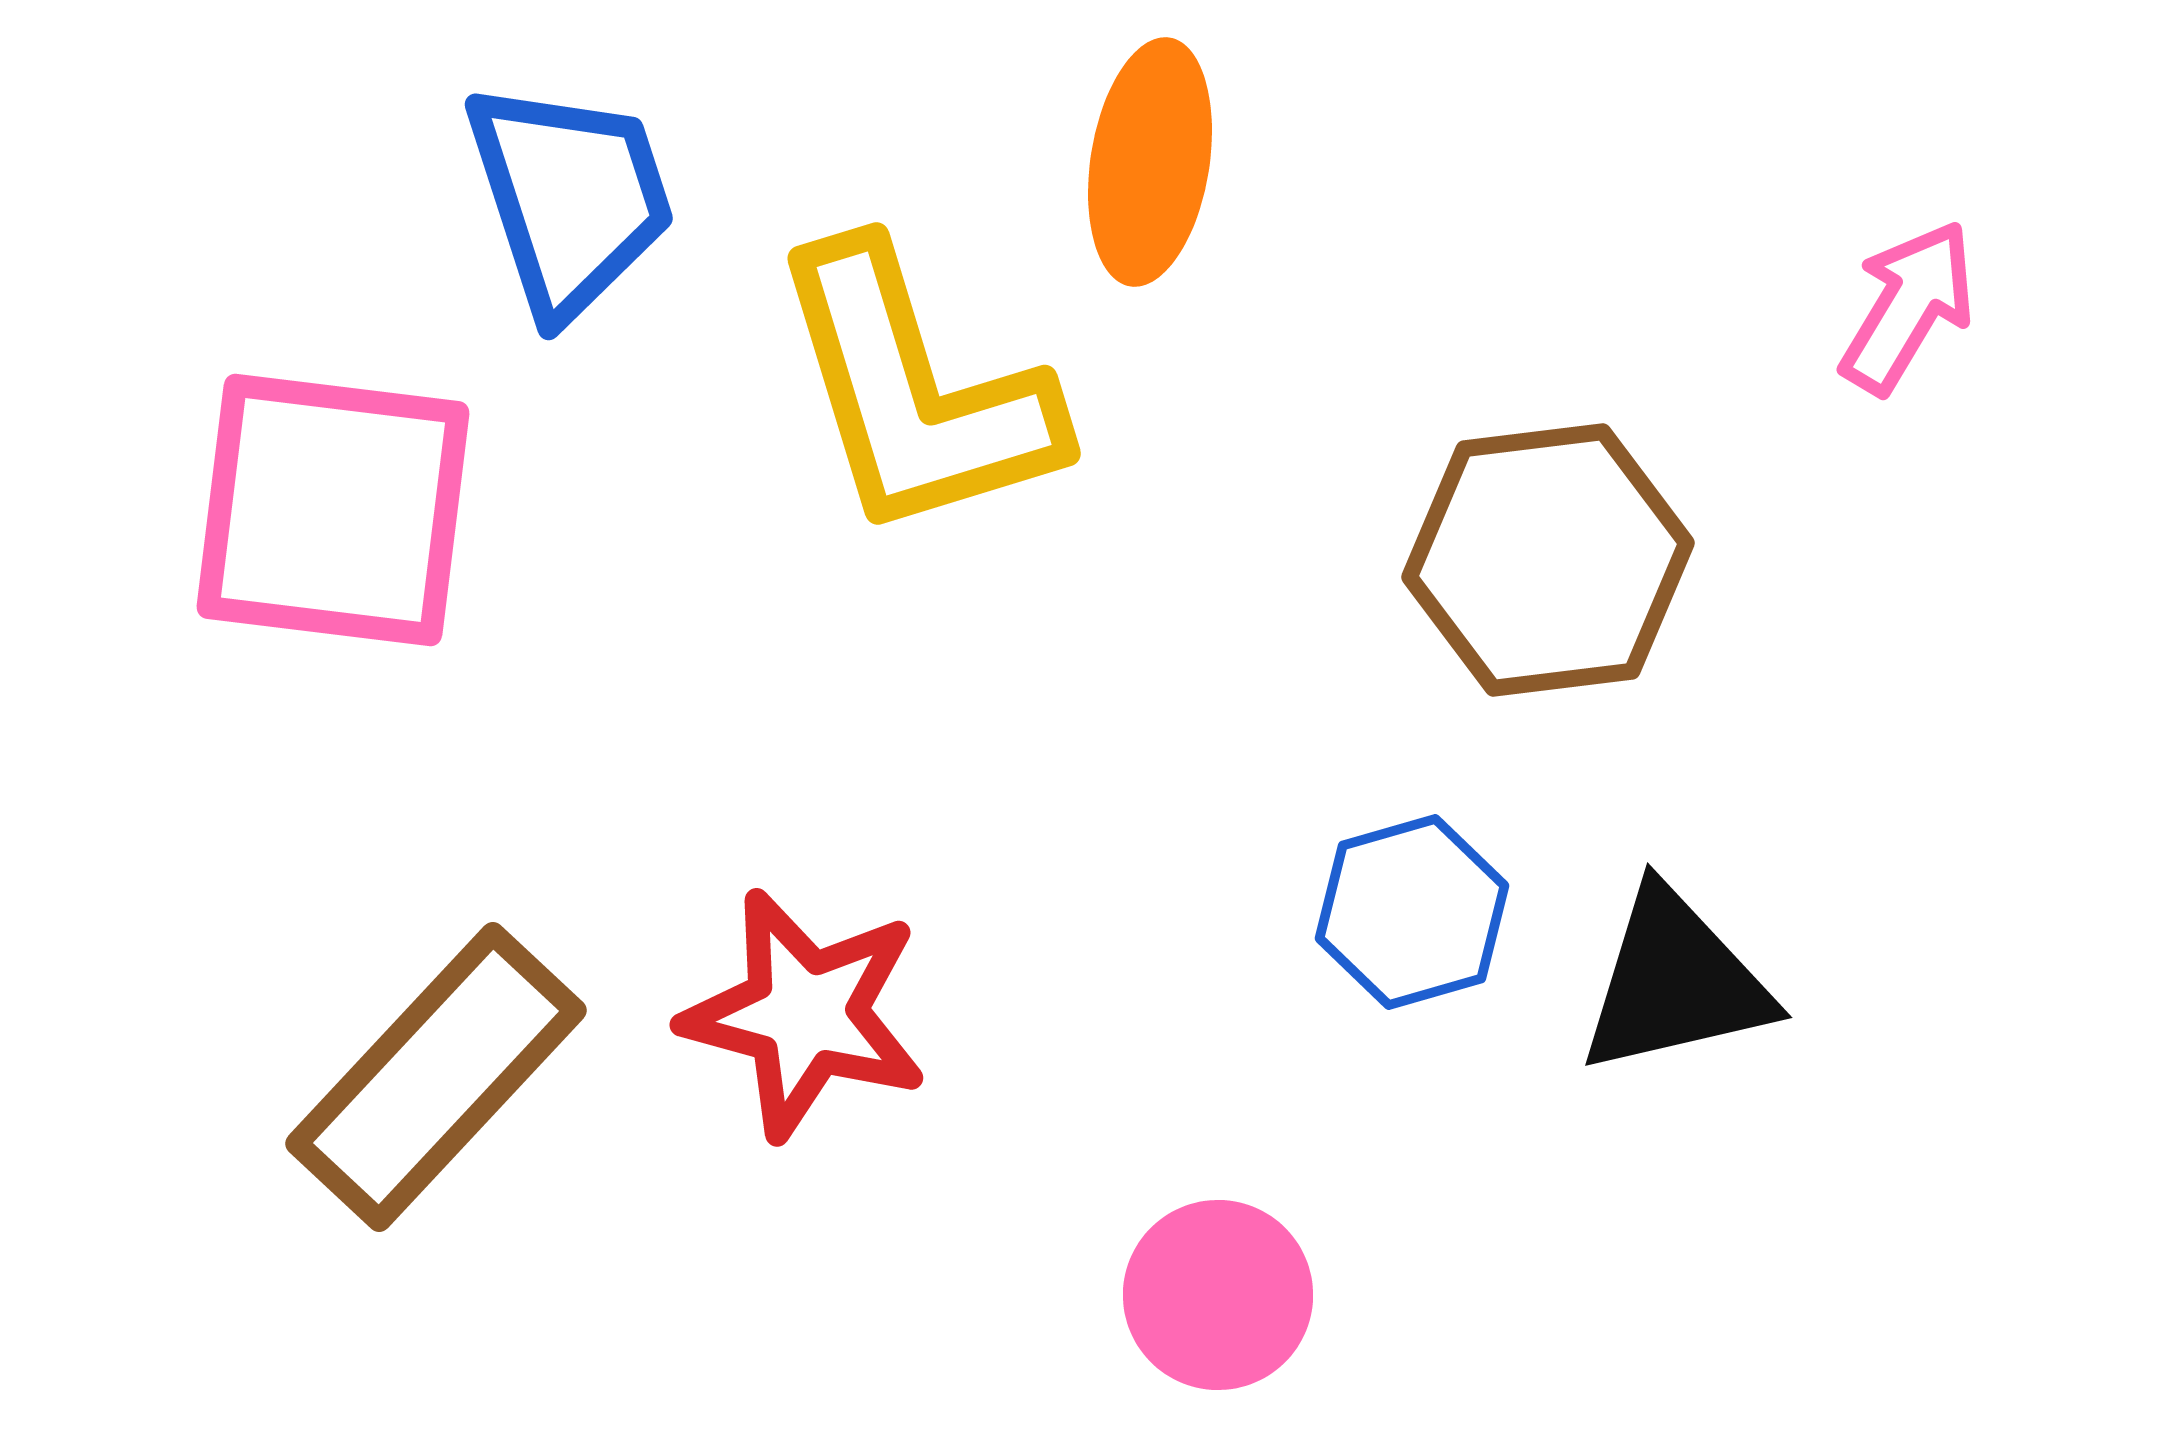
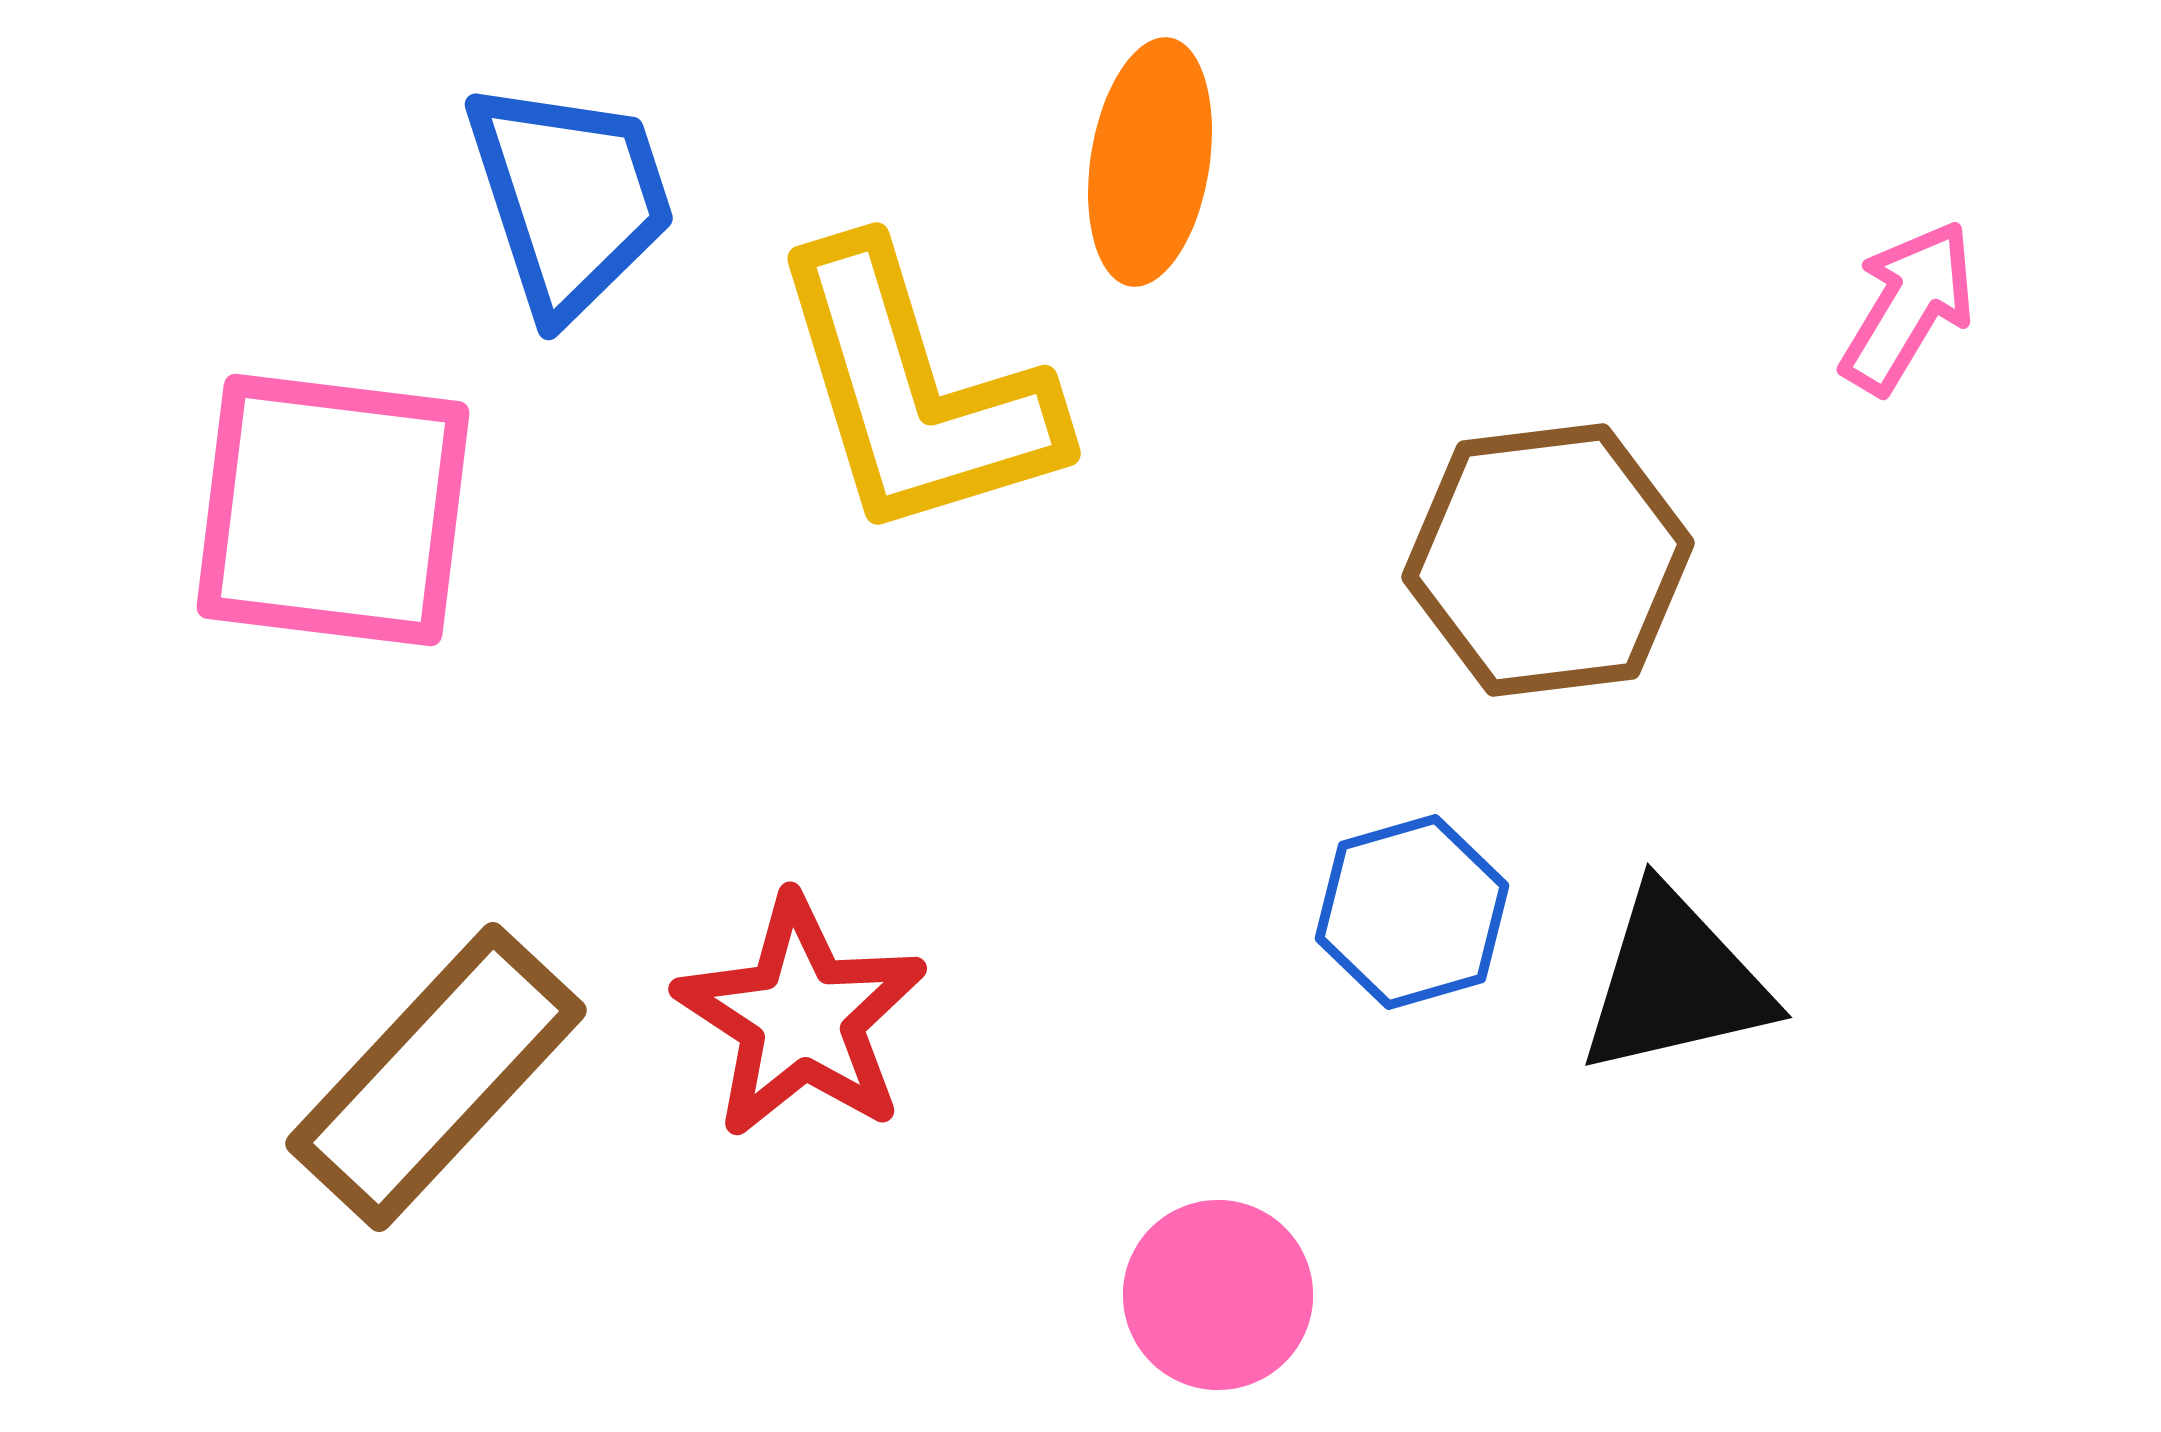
red star: moved 4 px left, 3 px down; rotated 18 degrees clockwise
